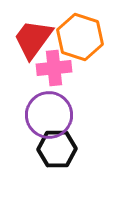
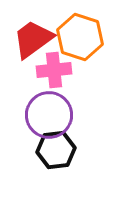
red trapezoid: rotated 18 degrees clockwise
pink cross: moved 2 px down
black hexagon: moved 1 px left, 1 px down; rotated 6 degrees counterclockwise
